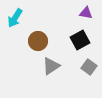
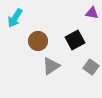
purple triangle: moved 6 px right
black square: moved 5 px left
gray square: moved 2 px right
